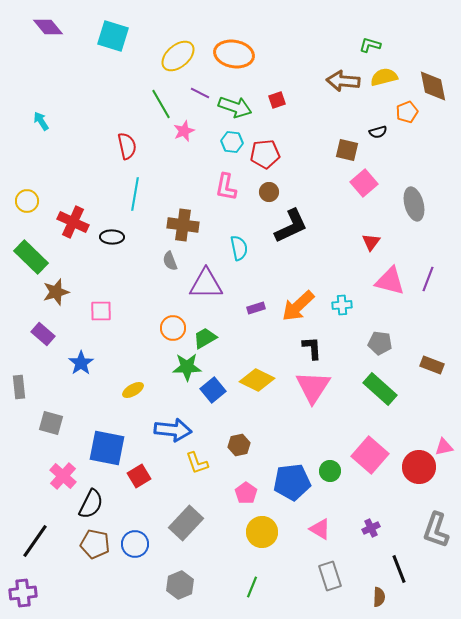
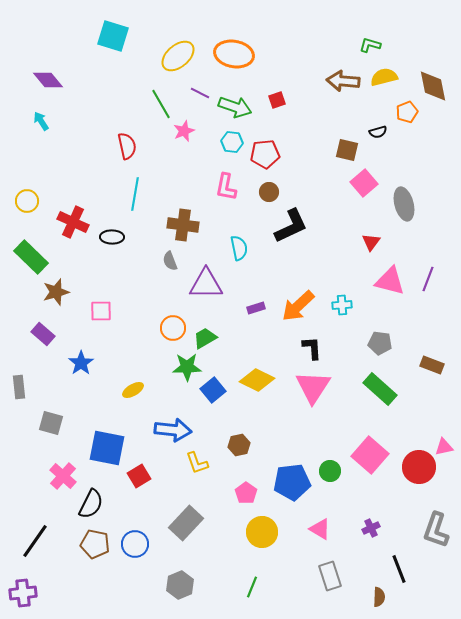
purple diamond at (48, 27): moved 53 px down
gray ellipse at (414, 204): moved 10 px left
